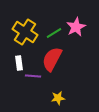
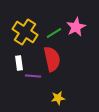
red semicircle: rotated 140 degrees clockwise
